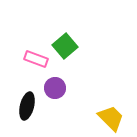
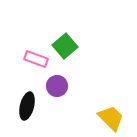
purple circle: moved 2 px right, 2 px up
